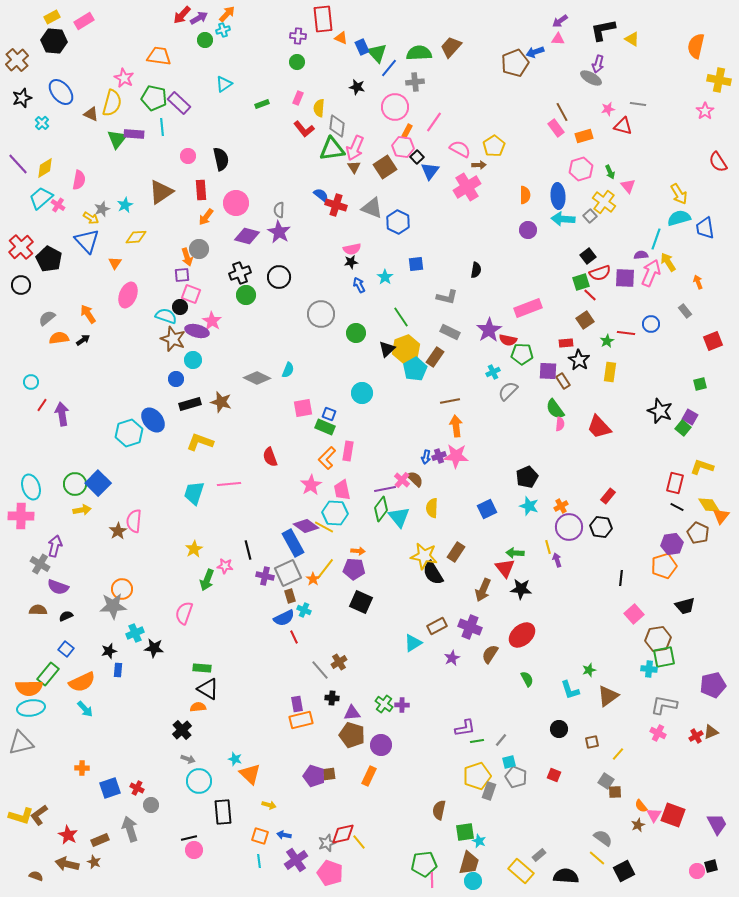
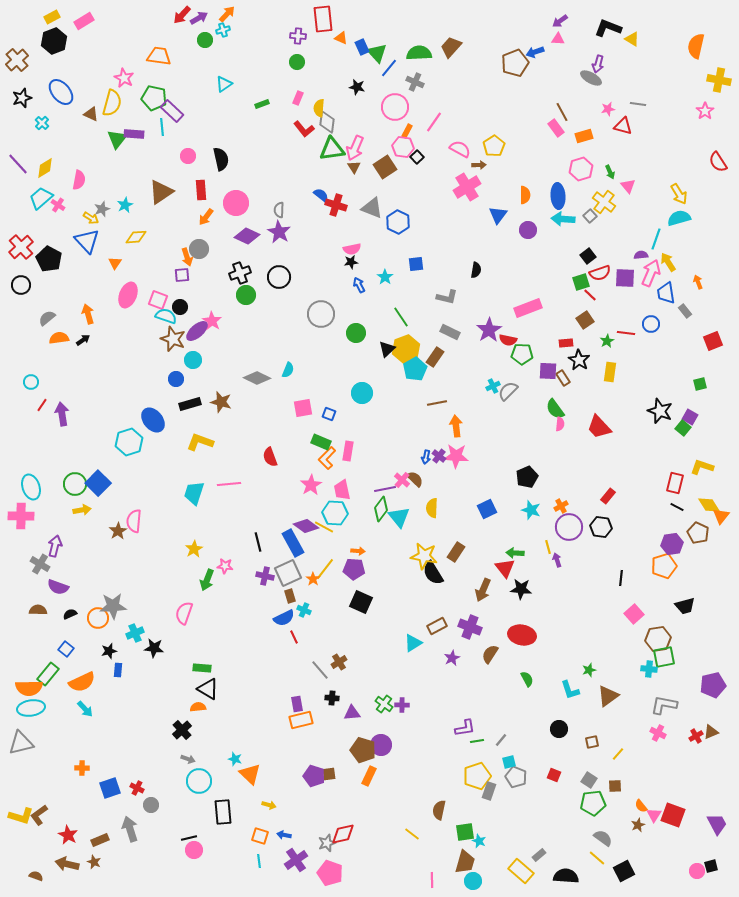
black L-shape at (603, 30): moved 5 px right, 2 px up; rotated 32 degrees clockwise
black hexagon at (54, 41): rotated 25 degrees counterclockwise
gray cross at (415, 82): rotated 30 degrees clockwise
purple rectangle at (179, 103): moved 7 px left, 8 px down
gray diamond at (337, 126): moved 10 px left, 4 px up
blue triangle at (430, 171): moved 68 px right, 44 px down
blue trapezoid at (705, 228): moved 39 px left, 65 px down
purple diamond at (247, 236): rotated 10 degrees clockwise
pink square at (191, 294): moved 33 px left, 6 px down
orange arrow at (88, 314): rotated 18 degrees clockwise
purple ellipse at (197, 331): rotated 55 degrees counterclockwise
cyan cross at (493, 372): moved 14 px down
brown rectangle at (563, 381): moved 3 px up
brown line at (450, 401): moved 13 px left, 2 px down
green rectangle at (325, 427): moved 4 px left, 15 px down
cyan hexagon at (129, 433): moved 9 px down
purple cross at (439, 456): rotated 32 degrees counterclockwise
cyan star at (529, 506): moved 2 px right, 4 px down
black line at (248, 550): moved 10 px right, 8 px up
orange circle at (122, 589): moved 24 px left, 29 px down
black semicircle at (66, 616): moved 4 px right, 2 px up
red ellipse at (522, 635): rotated 52 degrees clockwise
brown pentagon at (352, 735): moved 11 px right, 15 px down
gray square at (606, 781): moved 17 px left, 1 px up
brown square at (615, 792): moved 6 px up
yellow line at (359, 842): moved 53 px right, 8 px up; rotated 14 degrees counterclockwise
brown trapezoid at (469, 863): moved 4 px left, 1 px up
green pentagon at (424, 864): moved 169 px right, 61 px up
